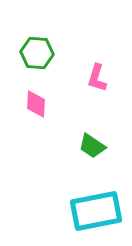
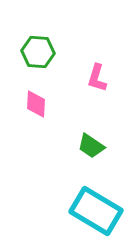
green hexagon: moved 1 px right, 1 px up
green trapezoid: moved 1 px left
cyan rectangle: rotated 42 degrees clockwise
